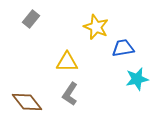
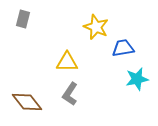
gray rectangle: moved 8 px left; rotated 24 degrees counterclockwise
